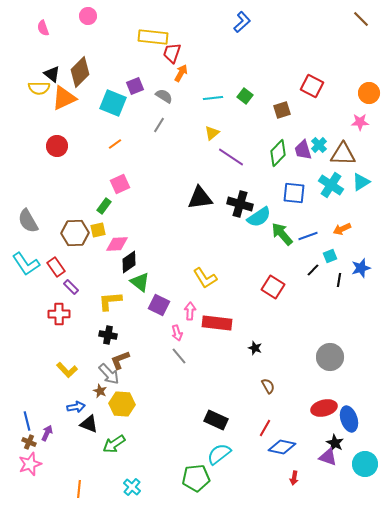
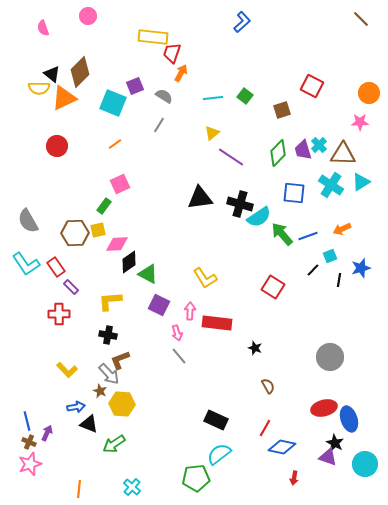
green triangle at (140, 282): moved 8 px right, 8 px up; rotated 10 degrees counterclockwise
